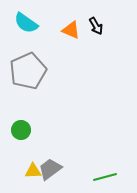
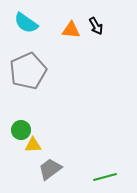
orange triangle: rotated 18 degrees counterclockwise
yellow triangle: moved 26 px up
